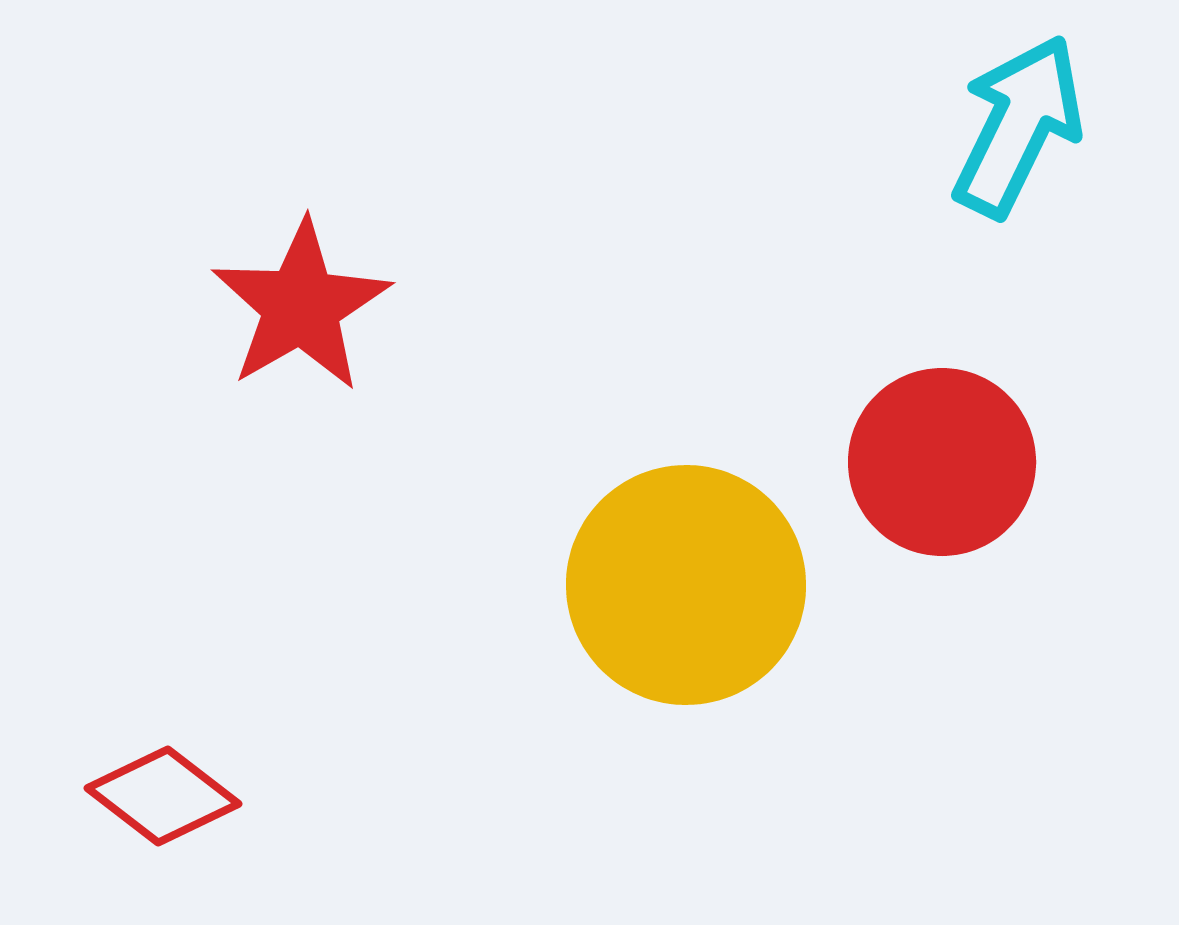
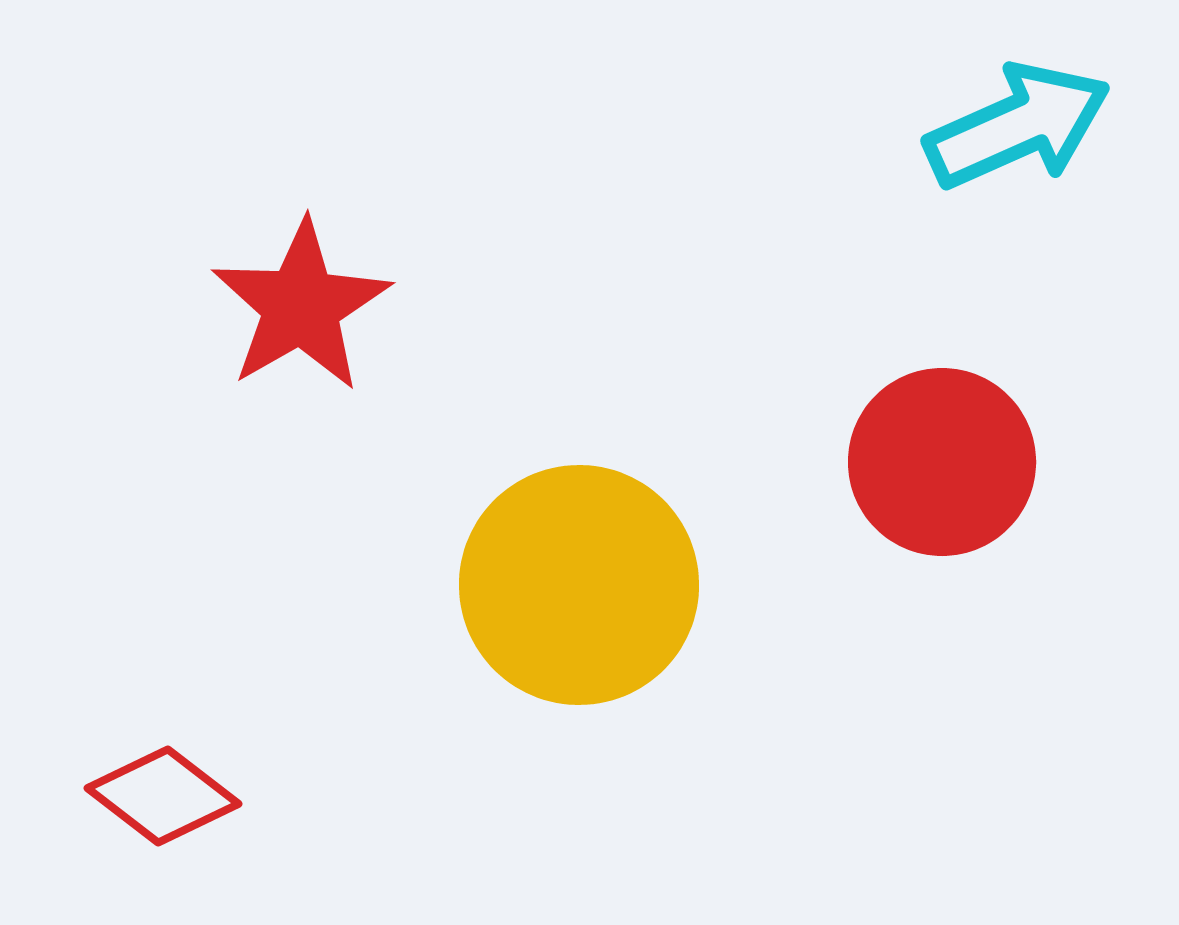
cyan arrow: rotated 40 degrees clockwise
yellow circle: moved 107 px left
